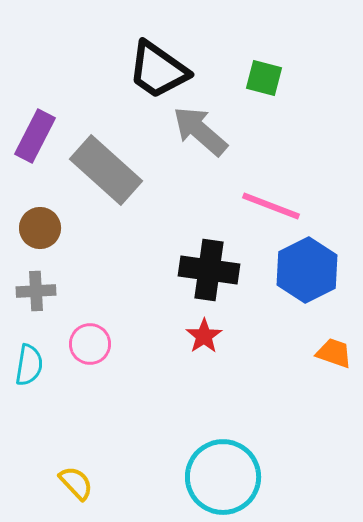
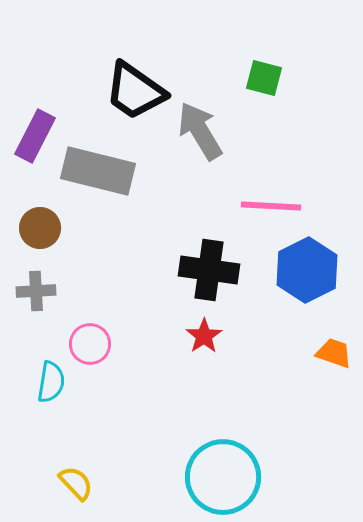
black trapezoid: moved 23 px left, 21 px down
gray arrow: rotated 18 degrees clockwise
gray rectangle: moved 8 px left, 1 px down; rotated 28 degrees counterclockwise
pink line: rotated 18 degrees counterclockwise
cyan semicircle: moved 22 px right, 17 px down
